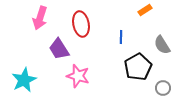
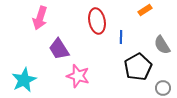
red ellipse: moved 16 px right, 3 px up
